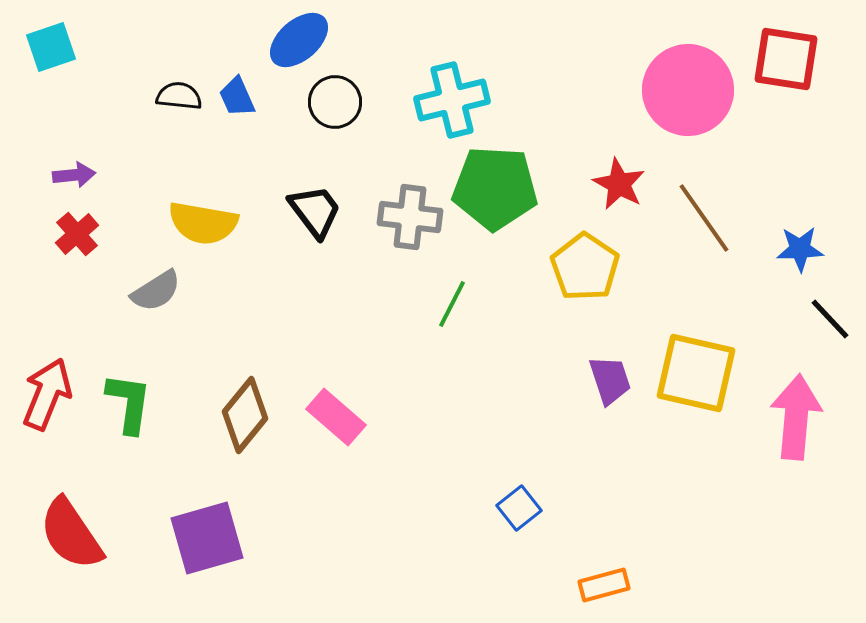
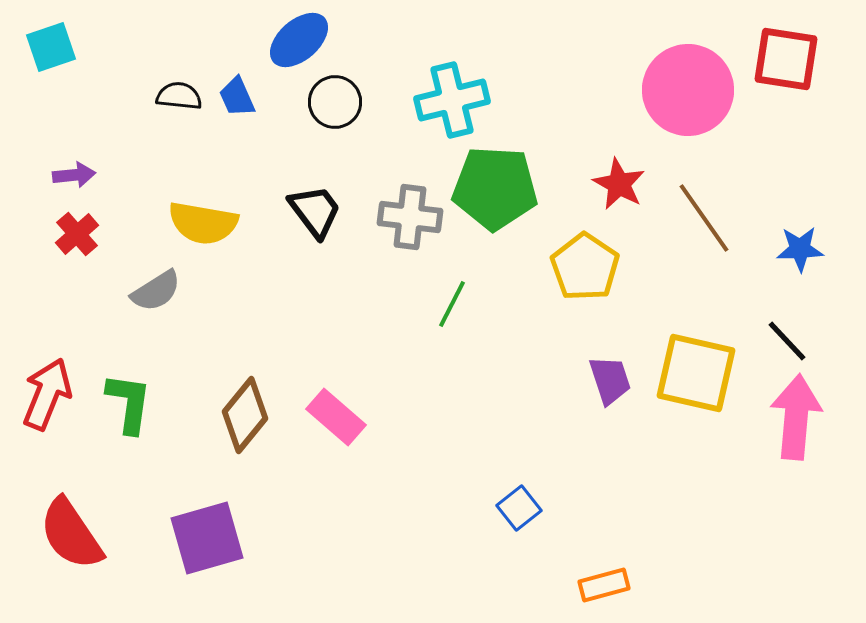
black line: moved 43 px left, 22 px down
